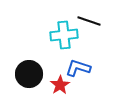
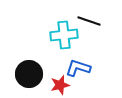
red star: rotated 18 degrees clockwise
